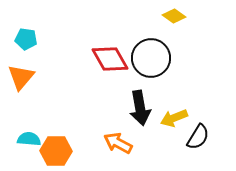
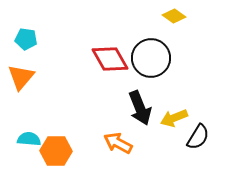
black arrow: rotated 12 degrees counterclockwise
